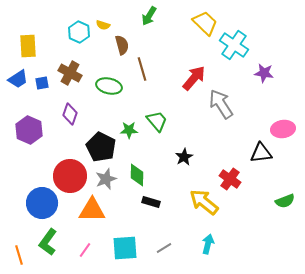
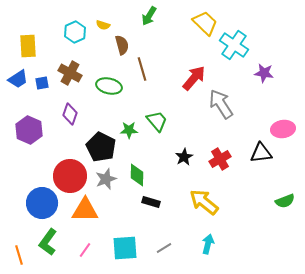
cyan hexagon: moved 4 px left; rotated 10 degrees clockwise
red cross: moved 10 px left, 20 px up; rotated 25 degrees clockwise
orange triangle: moved 7 px left
